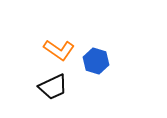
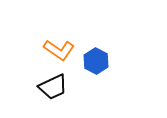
blue hexagon: rotated 10 degrees clockwise
